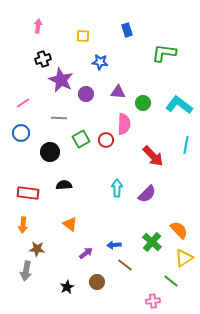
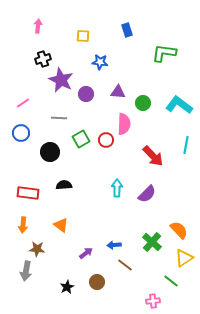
orange triangle: moved 9 px left, 1 px down
